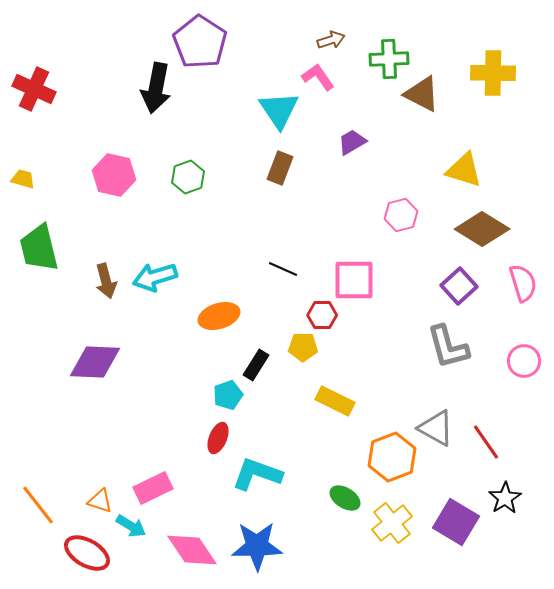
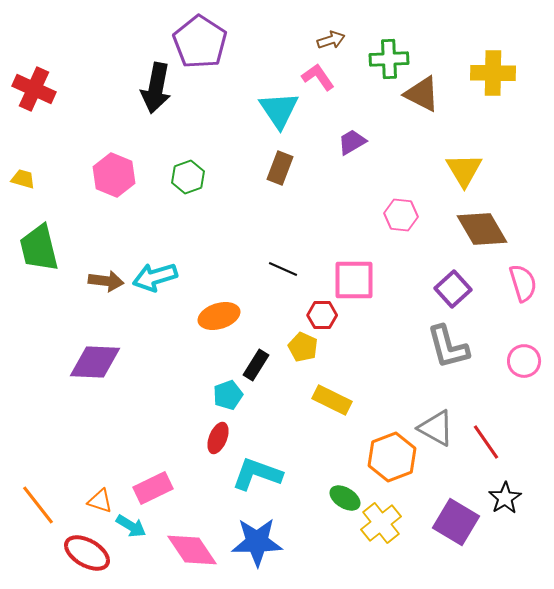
yellow triangle at (464, 170): rotated 42 degrees clockwise
pink hexagon at (114, 175): rotated 9 degrees clockwise
pink hexagon at (401, 215): rotated 20 degrees clockwise
brown diamond at (482, 229): rotated 28 degrees clockwise
brown arrow at (106, 281): rotated 68 degrees counterclockwise
purple square at (459, 286): moved 6 px left, 3 px down
yellow pentagon at (303, 347): rotated 24 degrees clockwise
yellow rectangle at (335, 401): moved 3 px left, 1 px up
yellow cross at (392, 523): moved 11 px left
blue star at (257, 546): moved 4 px up
